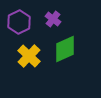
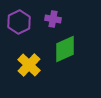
purple cross: rotated 28 degrees counterclockwise
yellow cross: moved 9 px down
